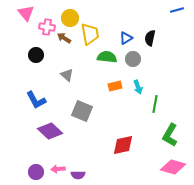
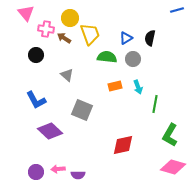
pink cross: moved 1 px left, 2 px down
yellow trapezoid: rotated 10 degrees counterclockwise
gray square: moved 1 px up
